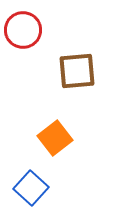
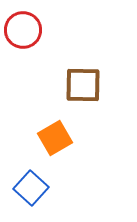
brown square: moved 6 px right, 14 px down; rotated 6 degrees clockwise
orange square: rotated 8 degrees clockwise
